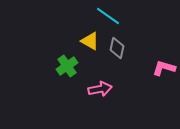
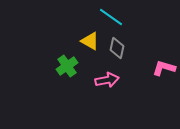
cyan line: moved 3 px right, 1 px down
pink arrow: moved 7 px right, 9 px up
